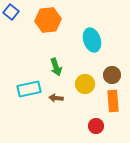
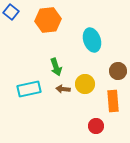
brown circle: moved 6 px right, 4 px up
brown arrow: moved 7 px right, 9 px up
